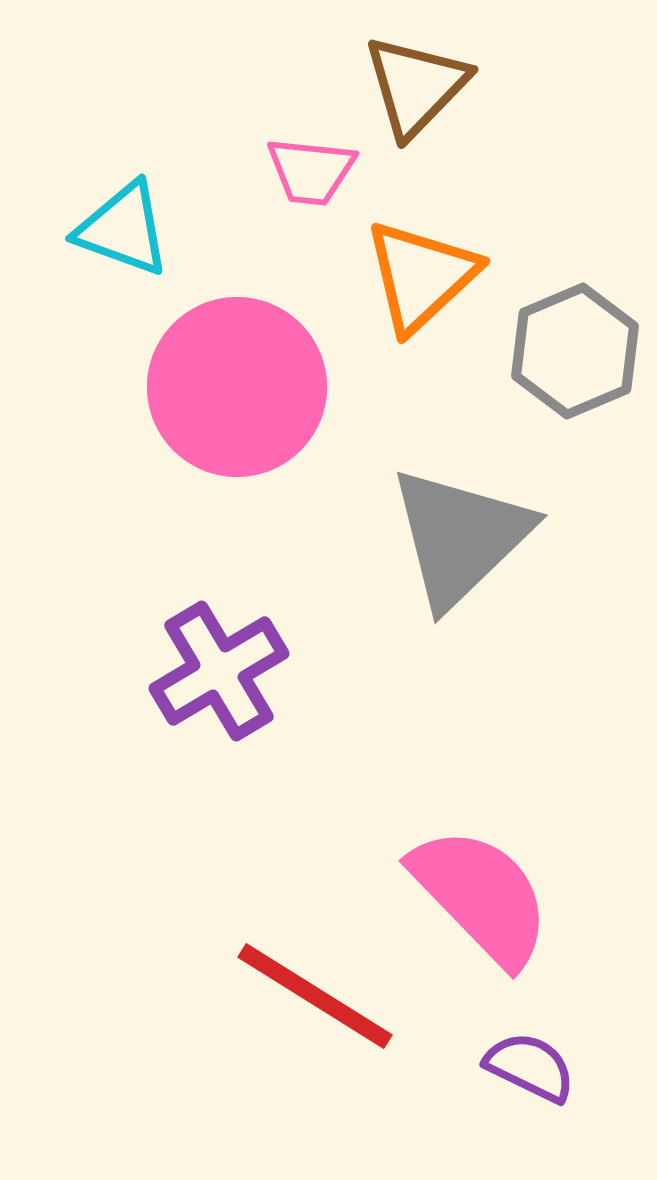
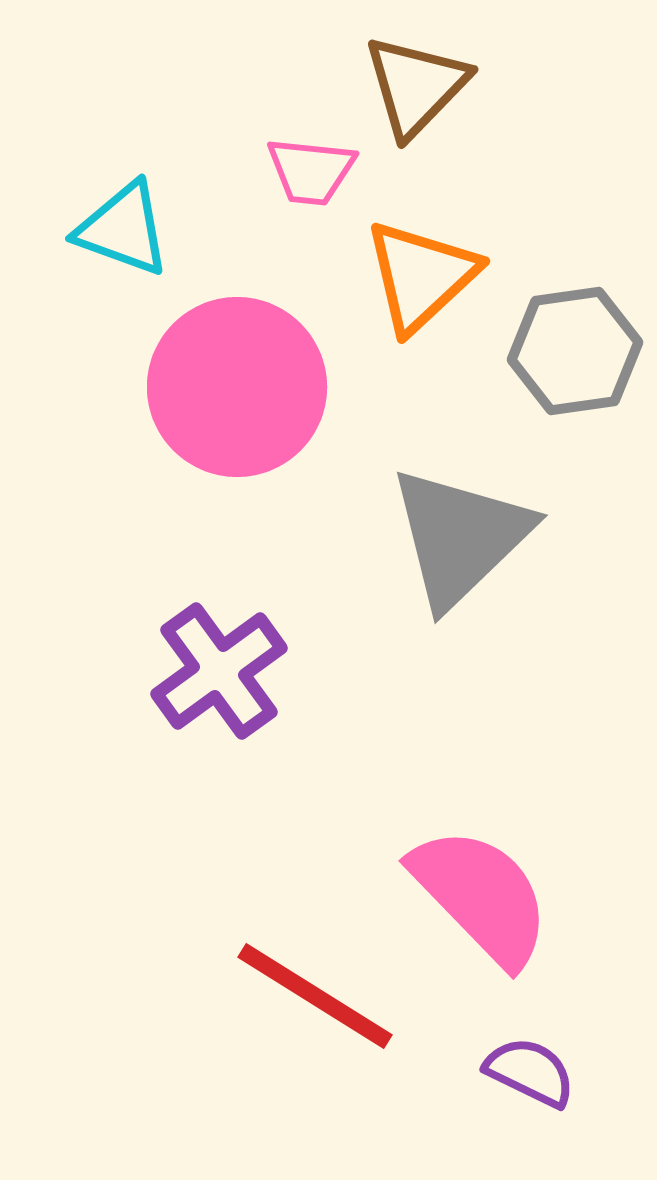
gray hexagon: rotated 15 degrees clockwise
purple cross: rotated 5 degrees counterclockwise
purple semicircle: moved 5 px down
